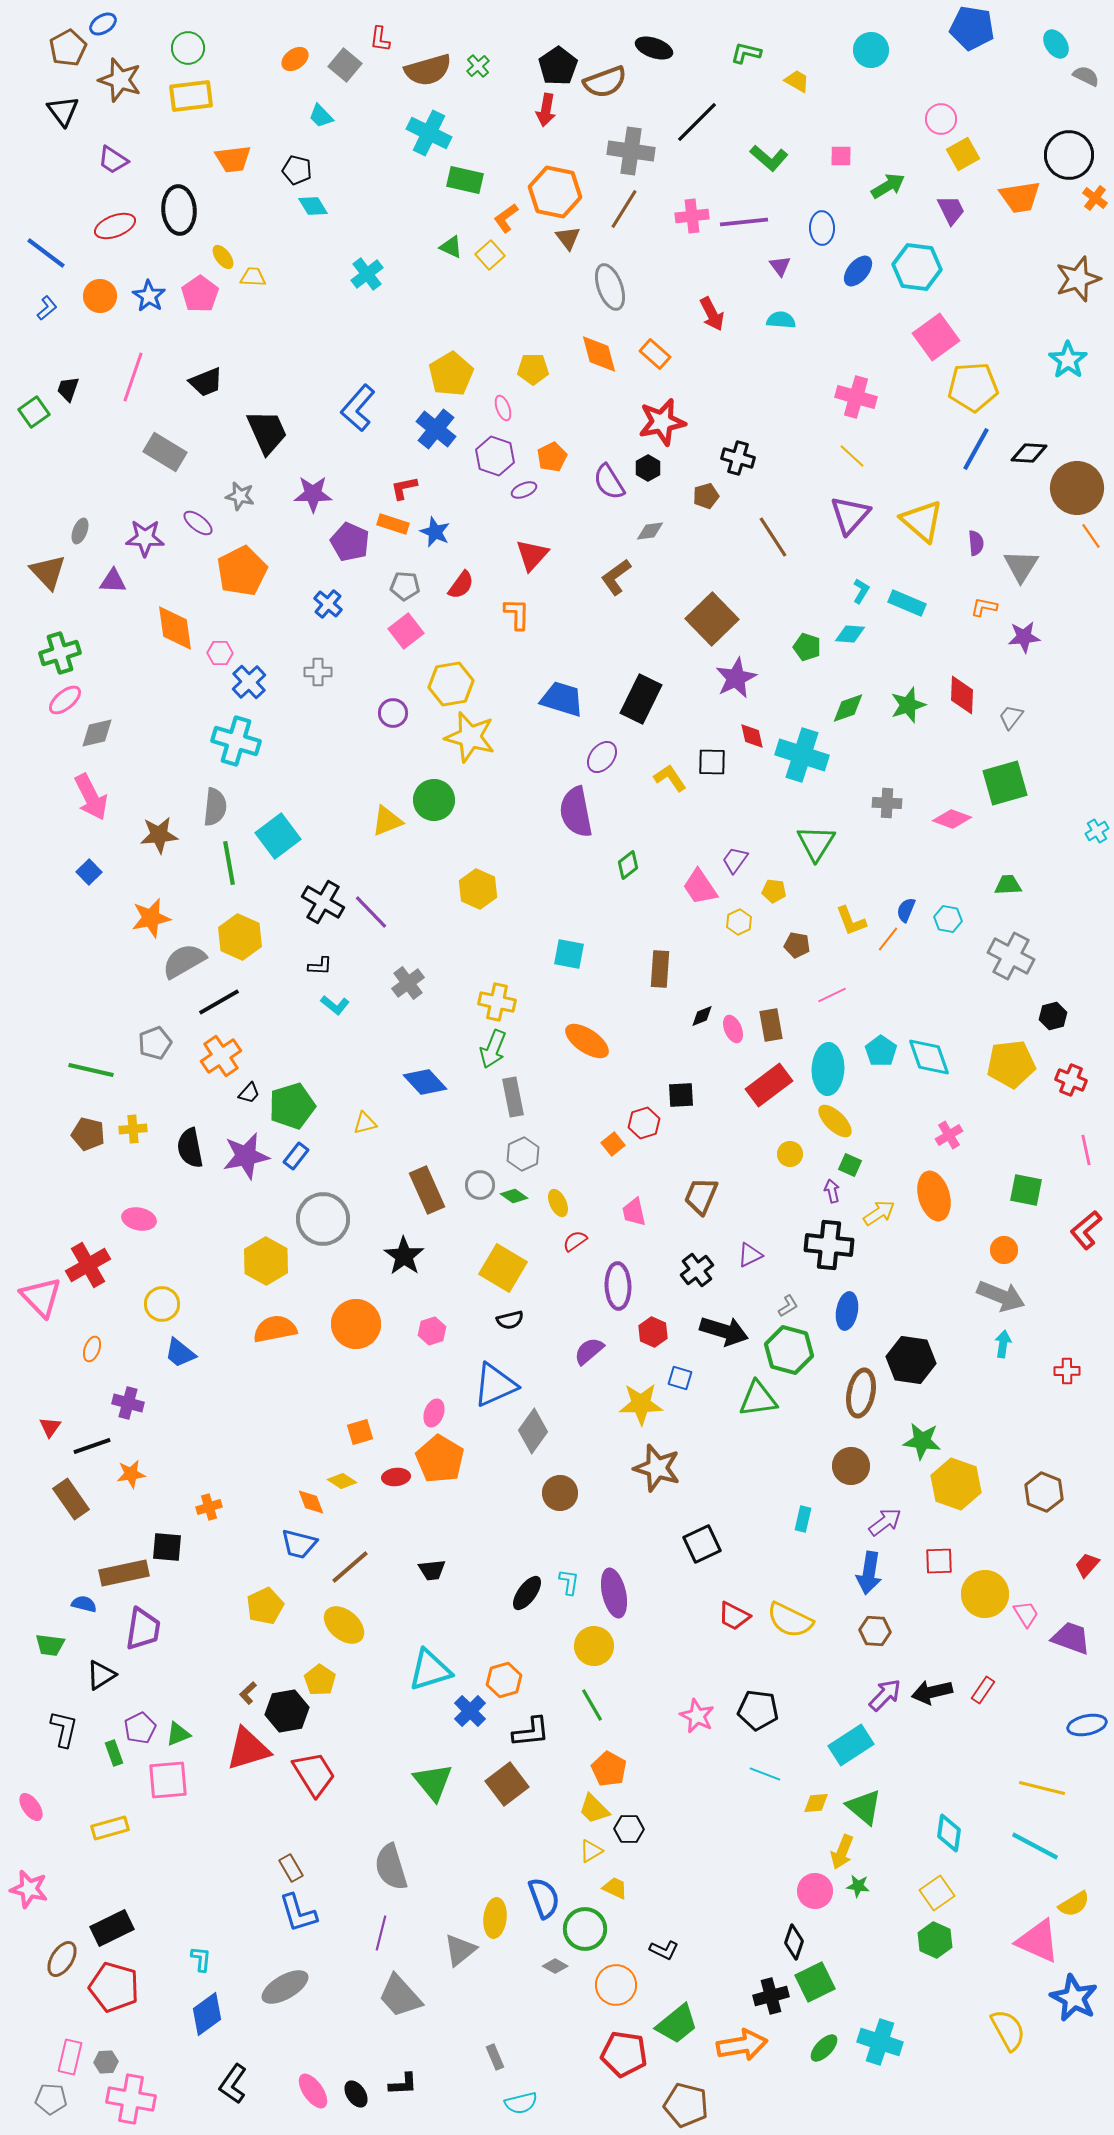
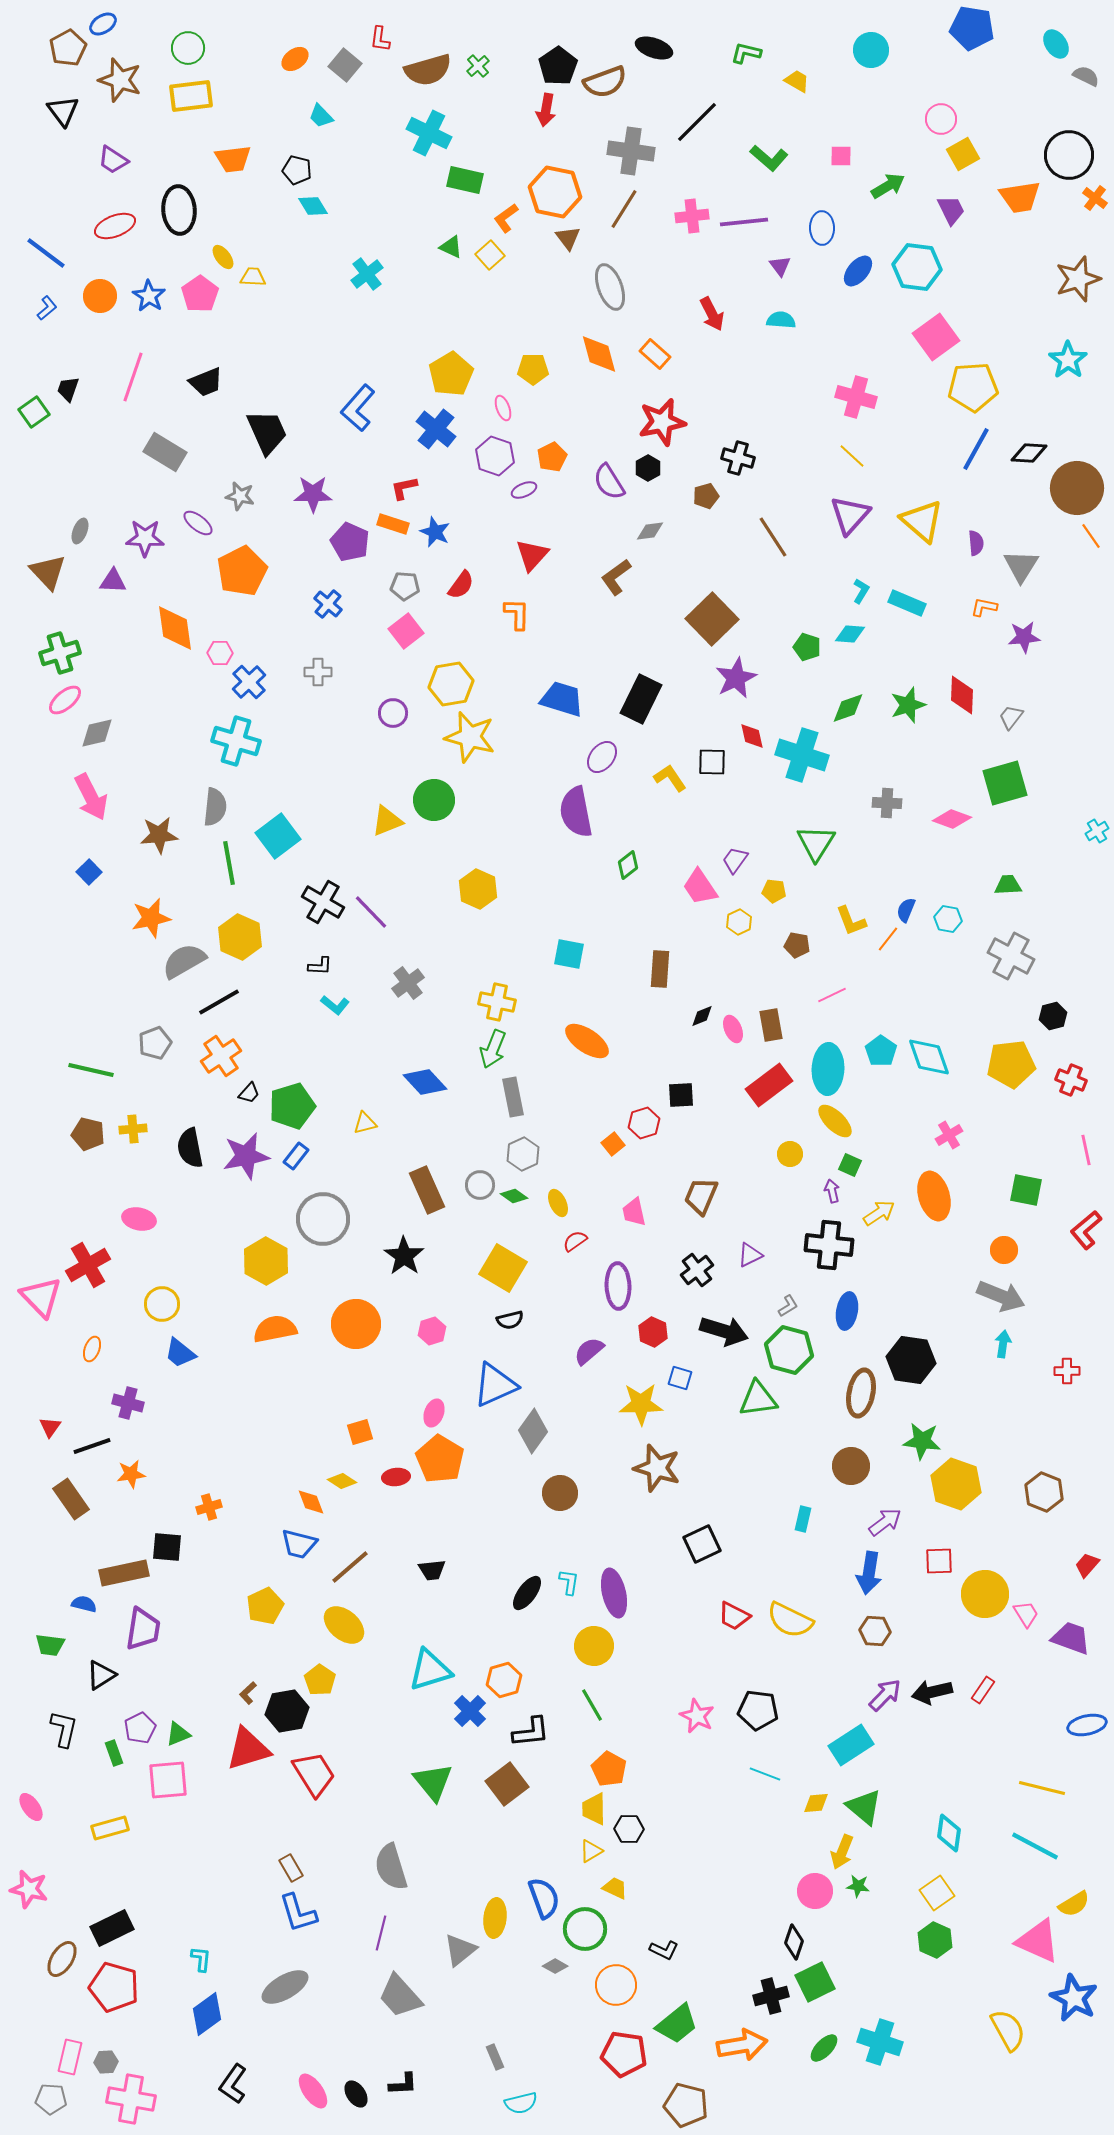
yellow trapezoid at (594, 1809): rotated 44 degrees clockwise
